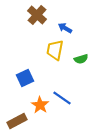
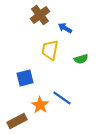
brown cross: moved 3 px right; rotated 12 degrees clockwise
yellow trapezoid: moved 5 px left
blue square: rotated 12 degrees clockwise
